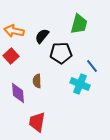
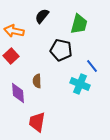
black semicircle: moved 20 px up
black pentagon: moved 3 px up; rotated 15 degrees clockwise
